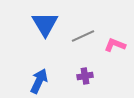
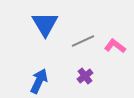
gray line: moved 5 px down
pink L-shape: moved 1 px down; rotated 15 degrees clockwise
purple cross: rotated 28 degrees counterclockwise
